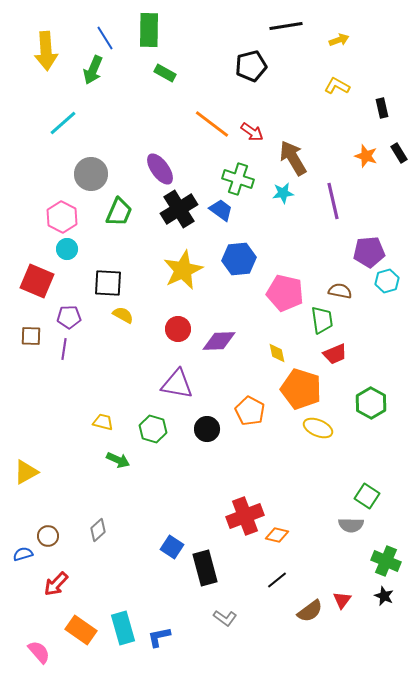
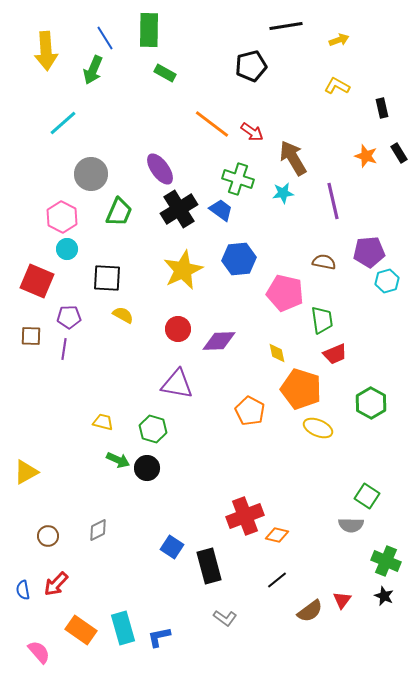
black square at (108, 283): moved 1 px left, 5 px up
brown semicircle at (340, 291): moved 16 px left, 29 px up
black circle at (207, 429): moved 60 px left, 39 px down
gray diamond at (98, 530): rotated 15 degrees clockwise
blue semicircle at (23, 554): moved 36 px down; rotated 84 degrees counterclockwise
black rectangle at (205, 568): moved 4 px right, 2 px up
